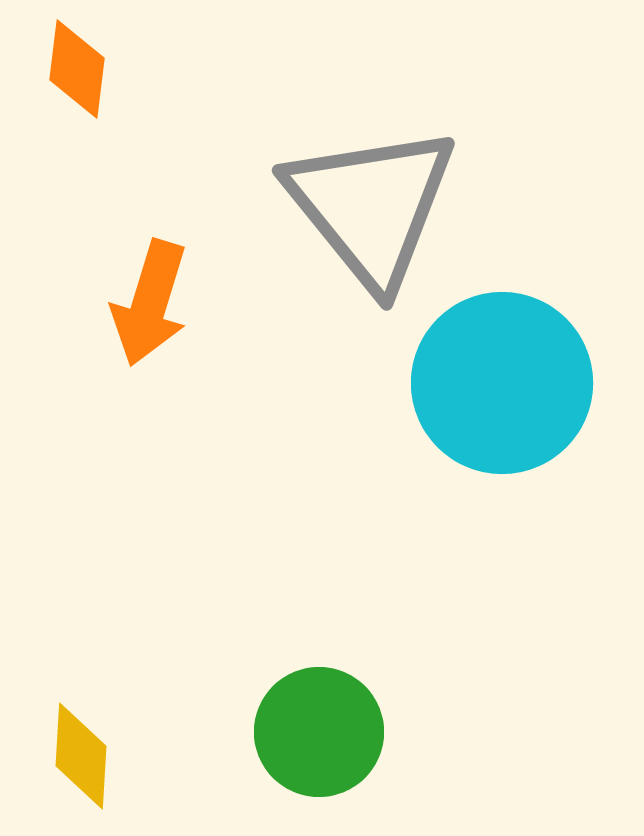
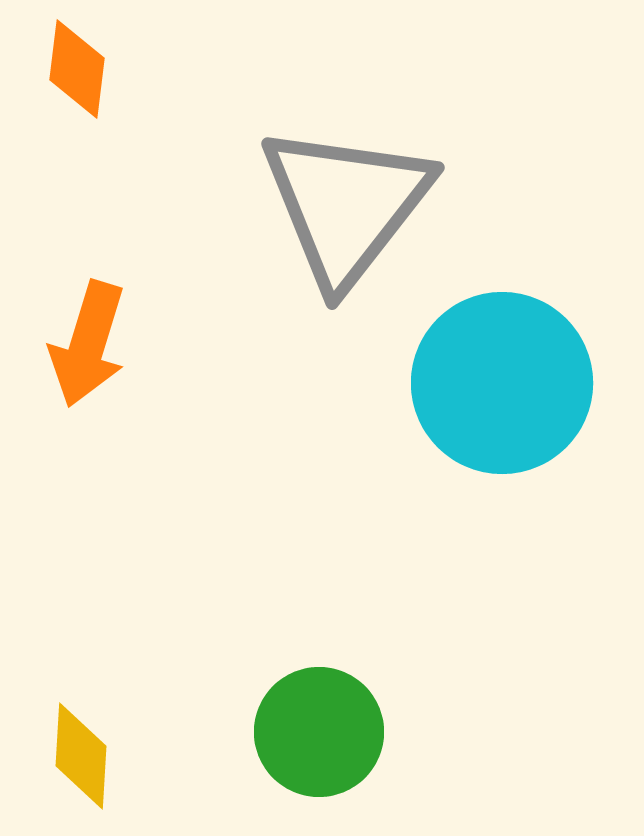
gray triangle: moved 25 px left, 1 px up; rotated 17 degrees clockwise
orange arrow: moved 62 px left, 41 px down
